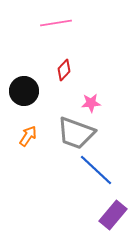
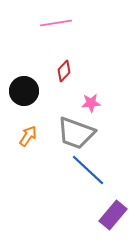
red diamond: moved 1 px down
blue line: moved 8 px left
